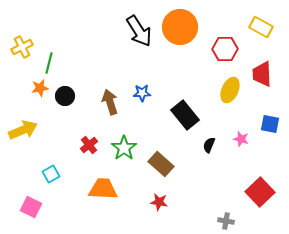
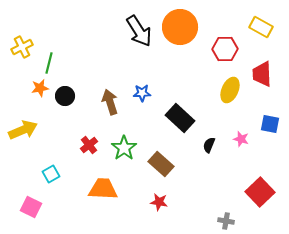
black rectangle: moved 5 px left, 3 px down; rotated 8 degrees counterclockwise
